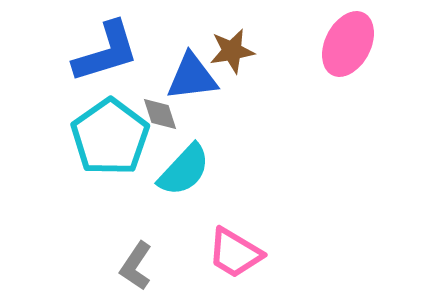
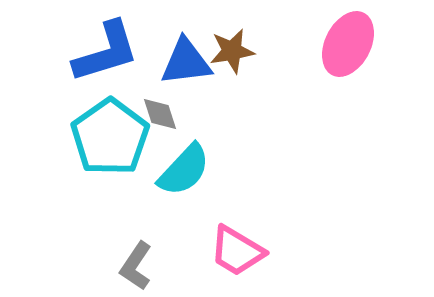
blue triangle: moved 6 px left, 15 px up
pink trapezoid: moved 2 px right, 2 px up
